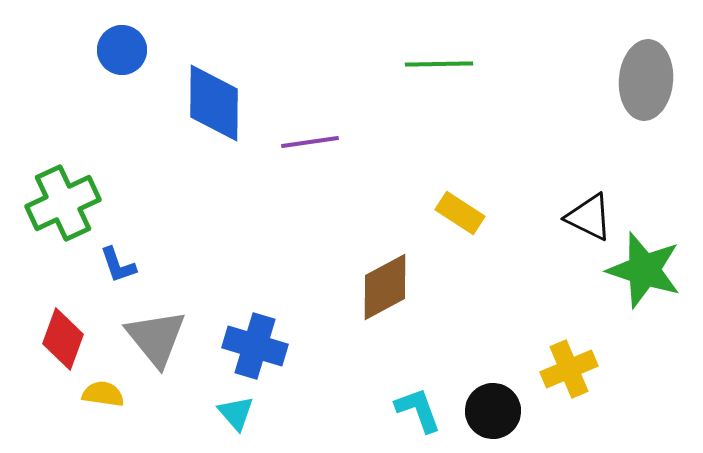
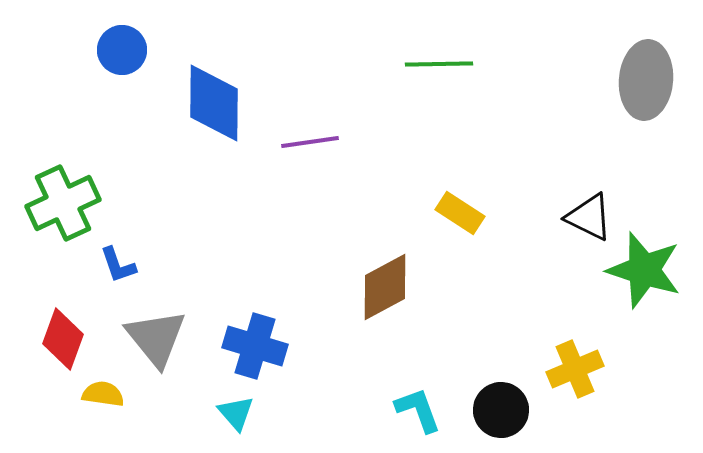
yellow cross: moved 6 px right
black circle: moved 8 px right, 1 px up
